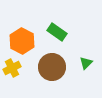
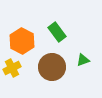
green rectangle: rotated 18 degrees clockwise
green triangle: moved 3 px left, 3 px up; rotated 24 degrees clockwise
